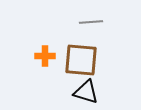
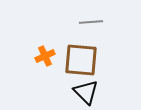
orange cross: rotated 24 degrees counterclockwise
black triangle: rotated 28 degrees clockwise
